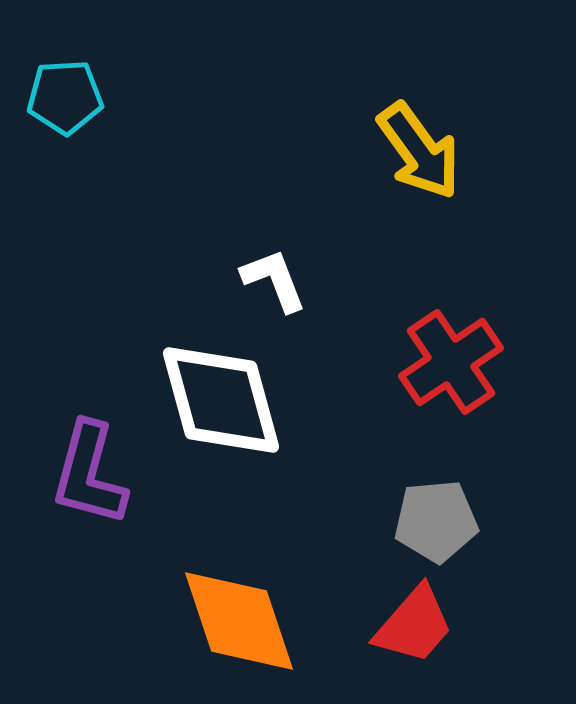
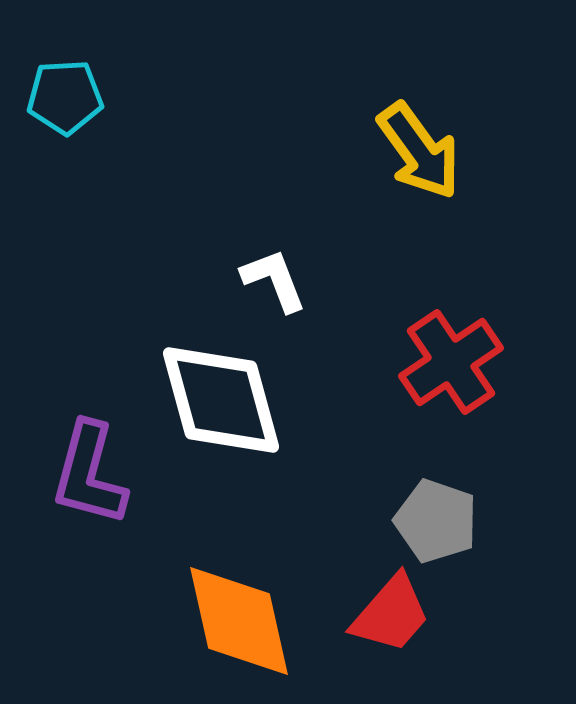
gray pentagon: rotated 24 degrees clockwise
orange diamond: rotated 6 degrees clockwise
red trapezoid: moved 23 px left, 11 px up
